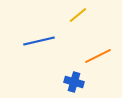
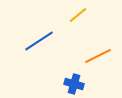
blue line: rotated 20 degrees counterclockwise
blue cross: moved 2 px down
